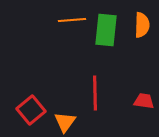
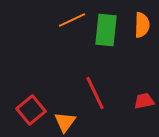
orange line: rotated 20 degrees counterclockwise
red line: rotated 24 degrees counterclockwise
red trapezoid: rotated 20 degrees counterclockwise
